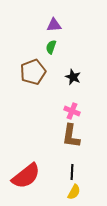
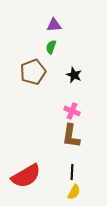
black star: moved 1 px right, 2 px up
red semicircle: rotated 8 degrees clockwise
